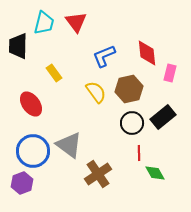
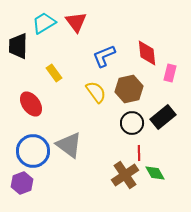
cyan trapezoid: rotated 135 degrees counterclockwise
brown cross: moved 27 px right, 1 px down
